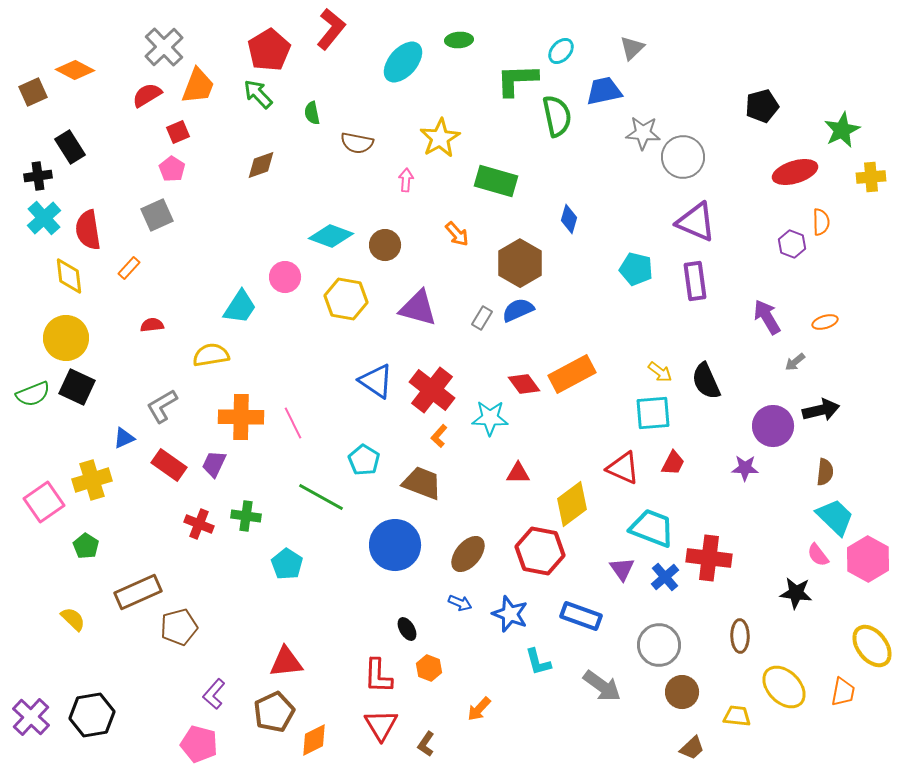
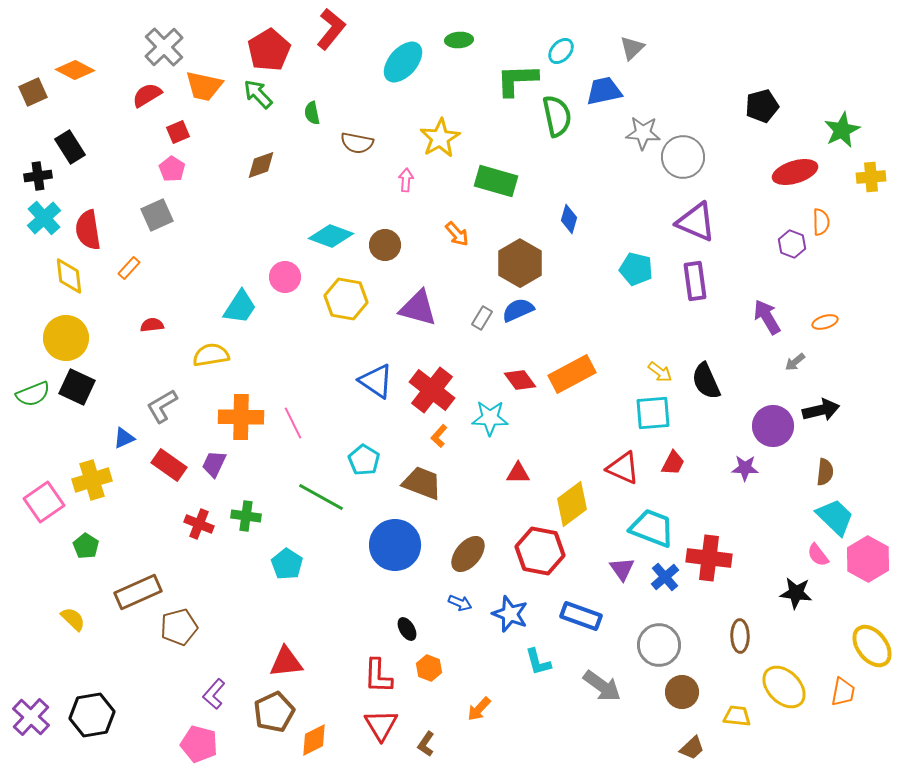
orange trapezoid at (198, 86): moved 6 px right; rotated 81 degrees clockwise
red diamond at (524, 384): moved 4 px left, 4 px up
